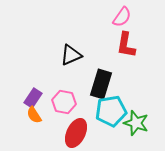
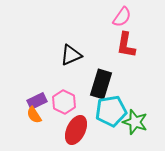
purple rectangle: moved 4 px right, 3 px down; rotated 30 degrees clockwise
pink hexagon: rotated 15 degrees clockwise
green star: moved 1 px left, 1 px up
red ellipse: moved 3 px up
